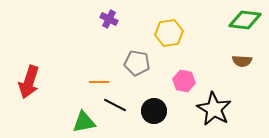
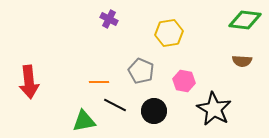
gray pentagon: moved 4 px right, 8 px down; rotated 15 degrees clockwise
red arrow: rotated 24 degrees counterclockwise
green triangle: moved 1 px up
